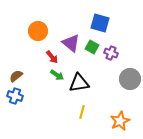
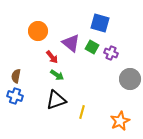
brown semicircle: rotated 40 degrees counterclockwise
black triangle: moved 23 px left, 17 px down; rotated 10 degrees counterclockwise
